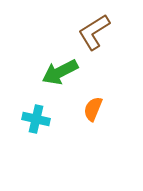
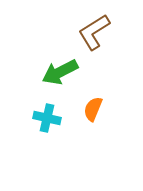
cyan cross: moved 11 px right, 1 px up
